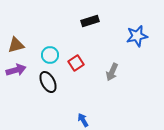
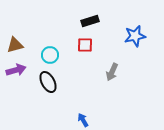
blue star: moved 2 px left
brown triangle: moved 1 px left
red square: moved 9 px right, 18 px up; rotated 35 degrees clockwise
